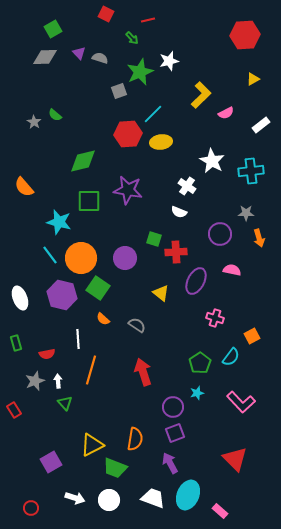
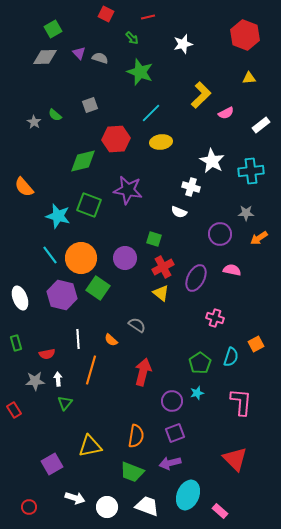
red line at (148, 20): moved 3 px up
red hexagon at (245, 35): rotated 24 degrees clockwise
white star at (169, 61): moved 14 px right, 17 px up
green star at (140, 72): rotated 28 degrees counterclockwise
yellow triangle at (253, 79): moved 4 px left, 1 px up; rotated 24 degrees clockwise
gray square at (119, 91): moved 29 px left, 14 px down
cyan line at (153, 114): moved 2 px left, 1 px up
red hexagon at (128, 134): moved 12 px left, 5 px down
white cross at (187, 186): moved 4 px right, 1 px down; rotated 18 degrees counterclockwise
green square at (89, 201): moved 4 px down; rotated 20 degrees clockwise
cyan star at (59, 222): moved 1 px left, 6 px up
orange arrow at (259, 238): rotated 72 degrees clockwise
red cross at (176, 252): moved 13 px left, 15 px down; rotated 25 degrees counterclockwise
purple ellipse at (196, 281): moved 3 px up
orange semicircle at (103, 319): moved 8 px right, 21 px down
orange square at (252, 336): moved 4 px right, 8 px down
cyan semicircle at (231, 357): rotated 18 degrees counterclockwise
red arrow at (143, 372): rotated 32 degrees clockwise
gray star at (35, 381): rotated 18 degrees clockwise
white arrow at (58, 381): moved 2 px up
pink L-shape at (241, 402): rotated 132 degrees counterclockwise
green triangle at (65, 403): rotated 21 degrees clockwise
purple circle at (173, 407): moved 1 px left, 6 px up
orange semicircle at (135, 439): moved 1 px right, 3 px up
yellow triangle at (92, 445): moved 2 px left, 1 px down; rotated 15 degrees clockwise
purple square at (51, 462): moved 1 px right, 2 px down
purple arrow at (170, 463): rotated 75 degrees counterclockwise
green trapezoid at (115, 468): moved 17 px right, 4 px down
white trapezoid at (153, 498): moved 6 px left, 8 px down
white circle at (109, 500): moved 2 px left, 7 px down
red circle at (31, 508): moved 2 px left, 1 px up
